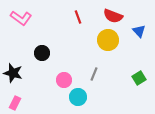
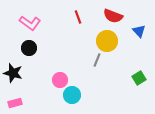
pink L-shape: moved 9 px right, 5 px down
yellow circle: moved 1 px left, 1 px down
black circle: moved 13 px left, 5 px up
gray line: moved 3 px right, 14 px up
pink circle: moved 4 px left
cyan circle: moved 6 px left, 2 px up
pink rectangle: rotated 48 degrees clockwise
